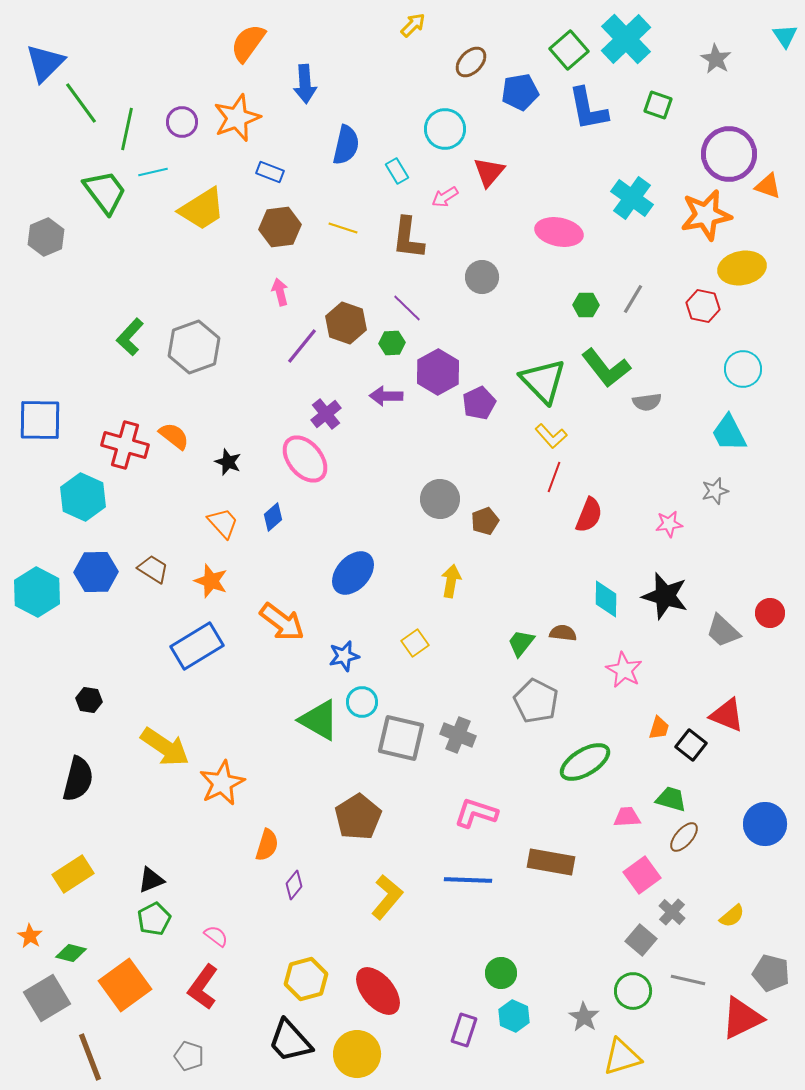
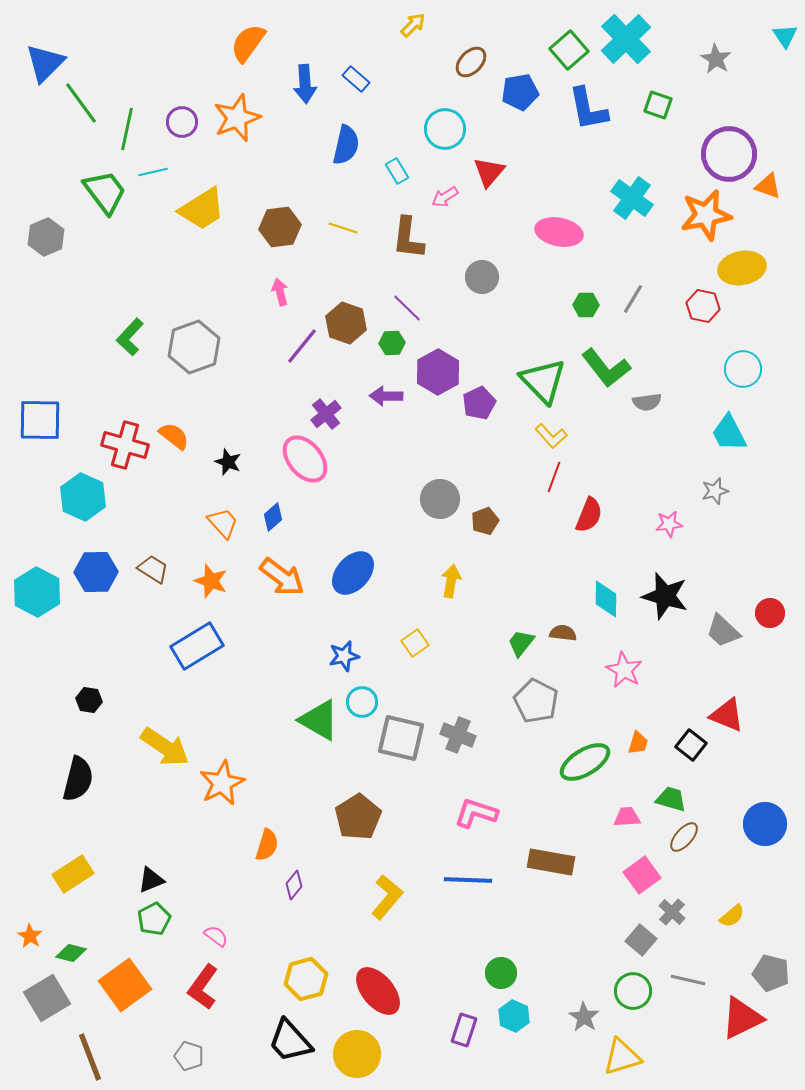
blue rectangle at (270, 172): moved 86 px right, 93 px up; rotated 20 degrees clockwise
orange arrow at (282, 622): moved 45 px up
orange trapezoid at (659, 728): moved 21 px left, 15 px down
